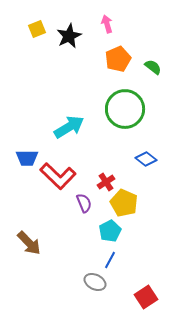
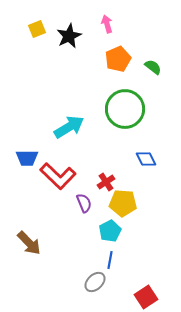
blue diamond: rotated 25 degrees clockwise
yellow pentagon: moved 1 px left; rotated 20 degrees counterclockwise
blue line: rotated 18 degrees counterclockwise
gray ellipse: rotated 70 degrees counterclockwise
